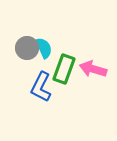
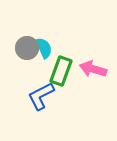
green rectangle: moved 3 px left, 2 px down
blue L-shape: moved 9 px down; rotated 36 degrees clockwise
